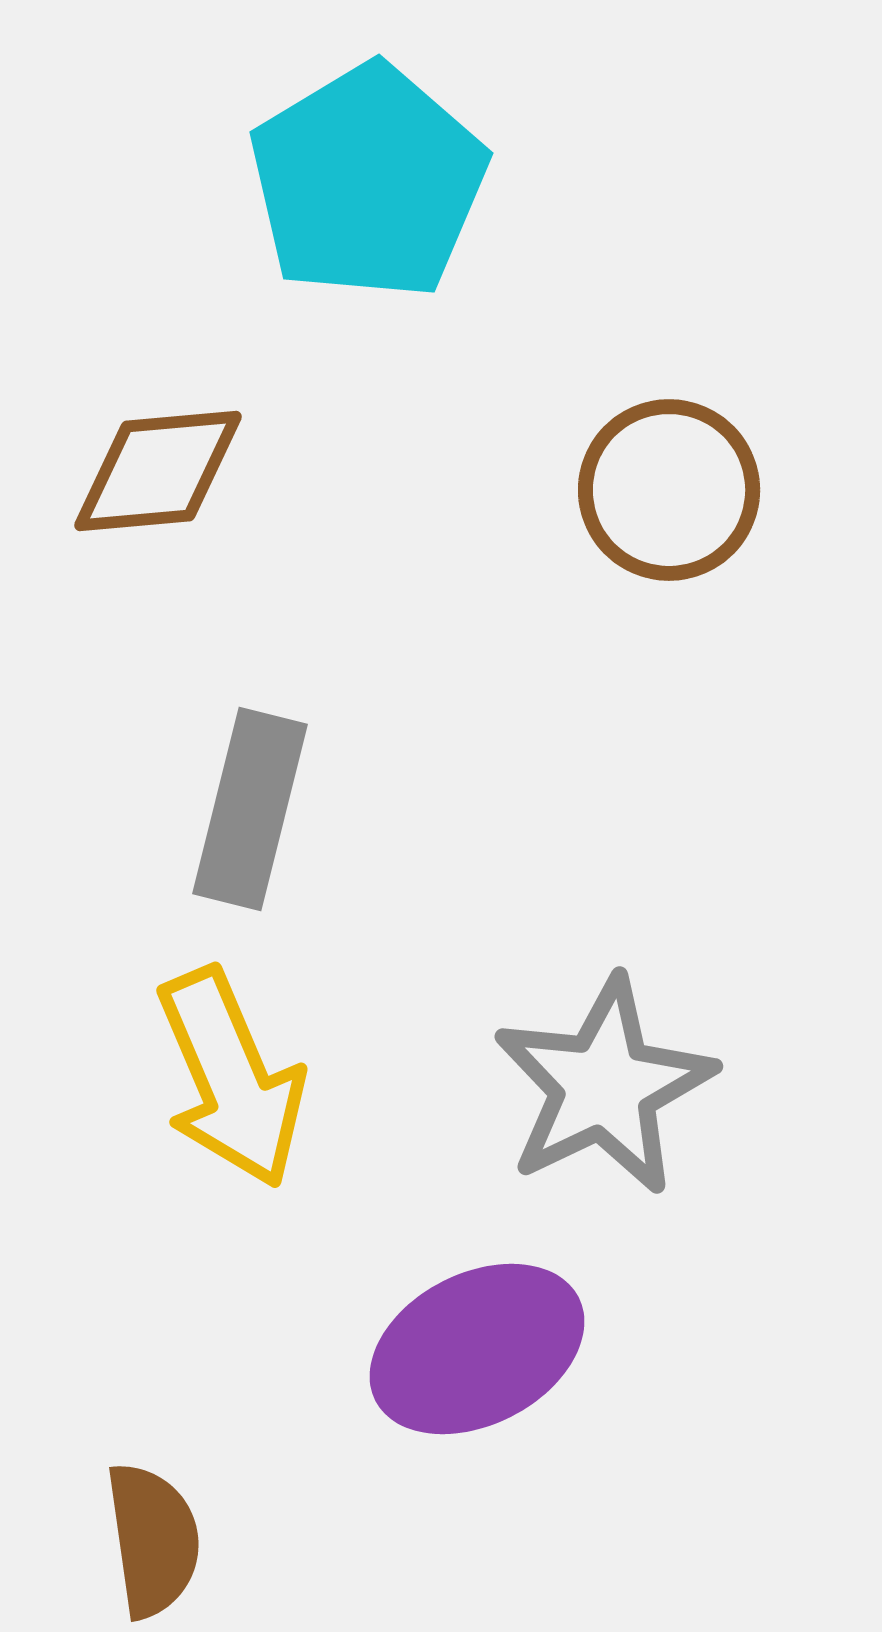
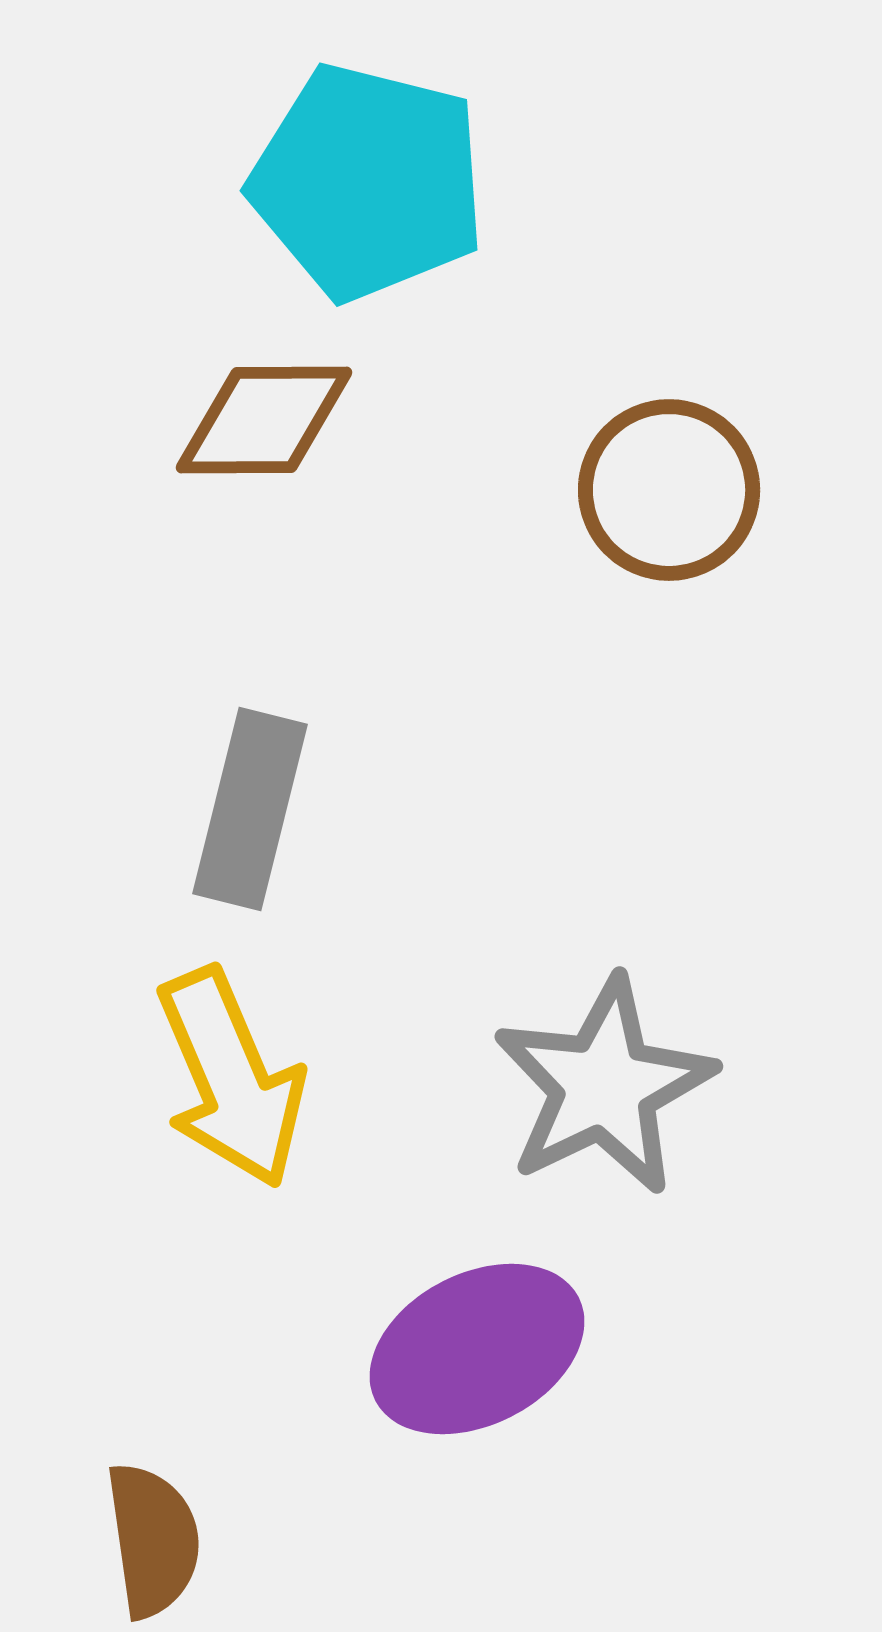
cyan pentagon: rotated 27 degrees counterclockwise
brown diamond: moved 106 px right, 51 px up; rotated 5 degrees clockwise
